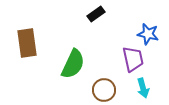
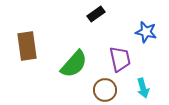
blue star: moved 2 px left, 2 px up
brown rectangle: moved 3 px down
purple trapezoid: moved 13 px left
green semicircle: moved 1 px right; rotated 16 degrees clockwise
brown circle: moved 1 px right
